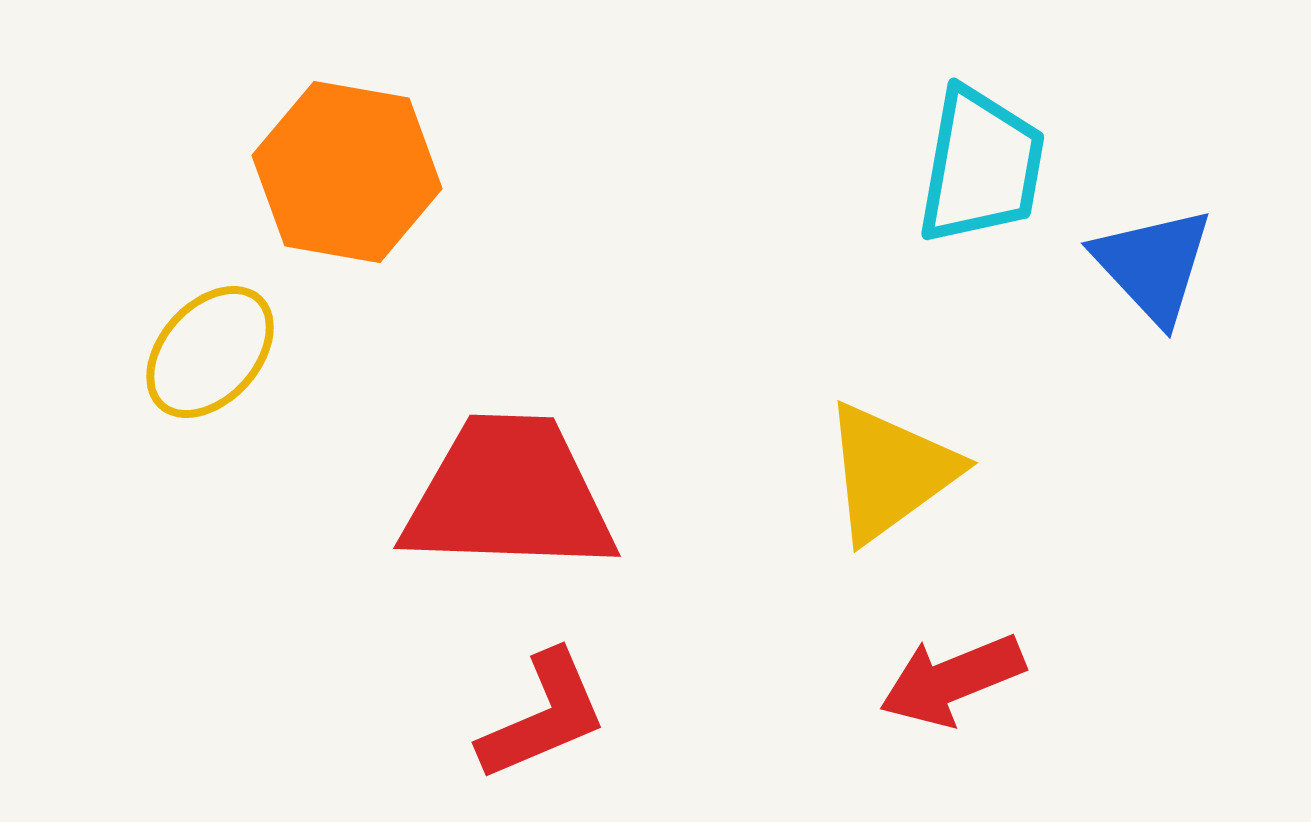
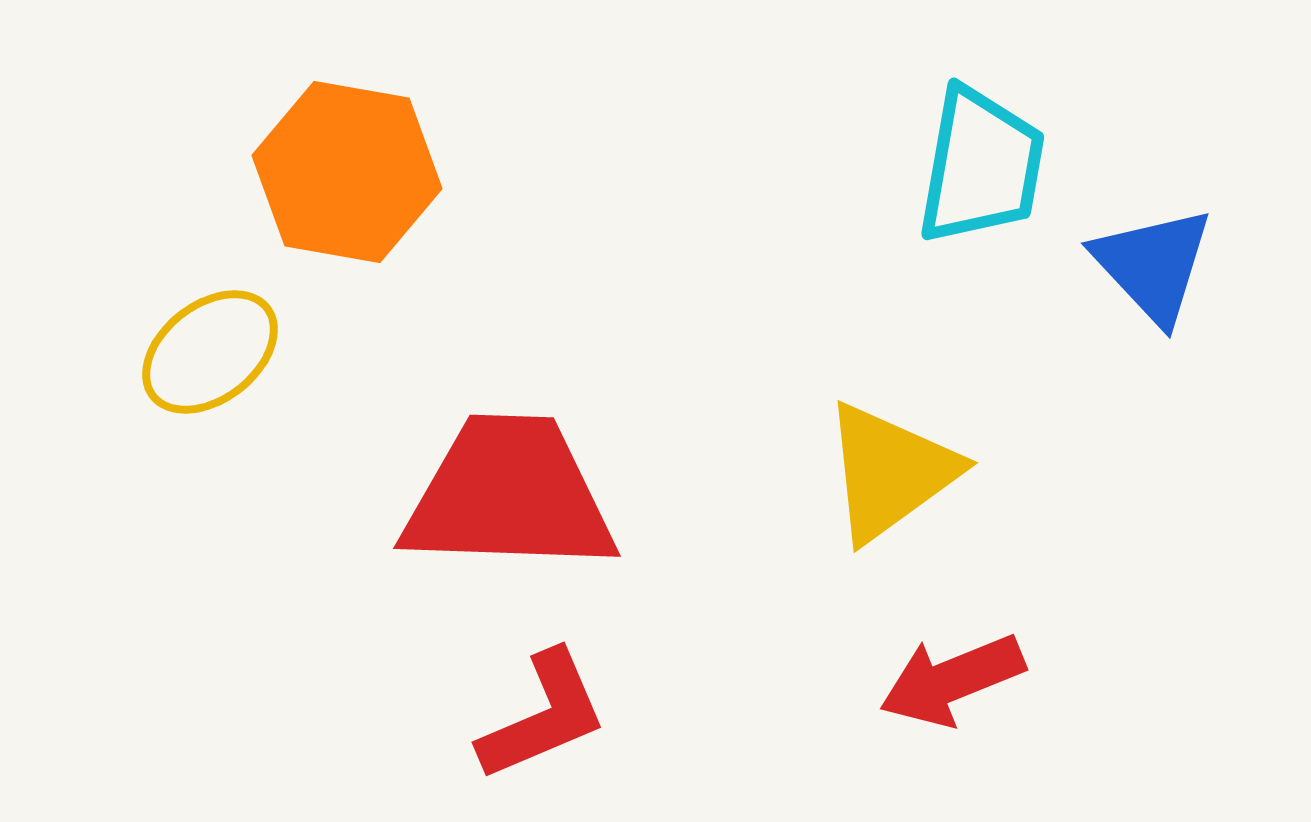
yellow ellipse: rotated 10 degrees clockwise
